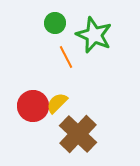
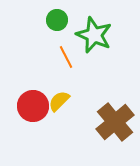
green circle: moved 2 px right, 3 px up
yellow semicircle: moved 2 px right, 2 px up
brown cross: moved 37 px right, 12 px up; rotated 6 degrees clockwise
